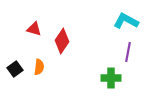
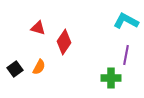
red triangle: moved 4 px right, 1 px up
red diamond: moved 2 px right, 1 px down
purple line: moved 2 px left, 3 px down
orange semicircle: rotated 21 degrees clockwise
